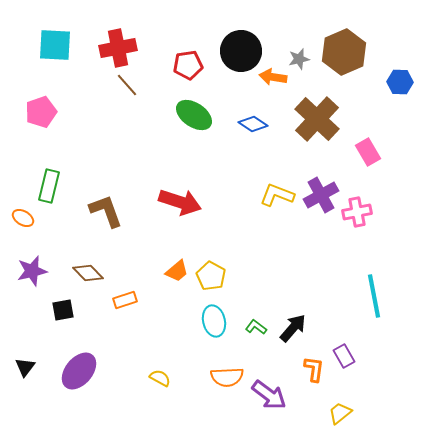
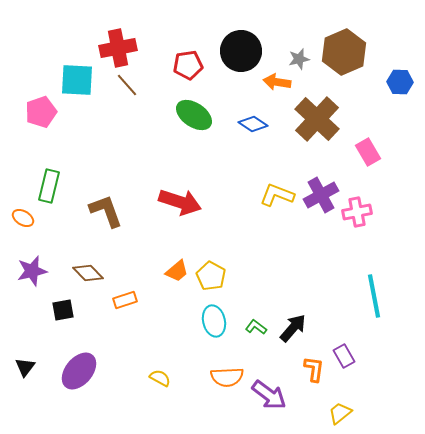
cyan square: moved 22 px right, 35 px down
orange arrow: moved 4 px right, 5 px down
